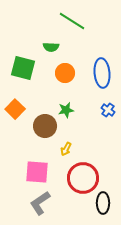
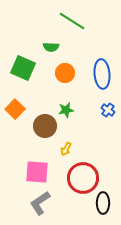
green square: rotated 10 degrees clockwise
blue ellipse: moved 1 px down
